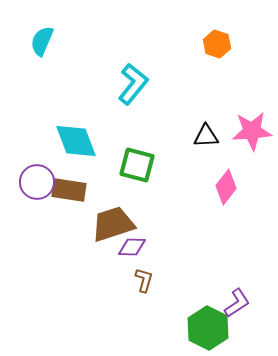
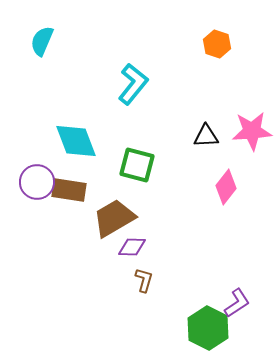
brown trapezoid: moved 1 px right, 6 px up; rotated 12 degrees counterclockwise
